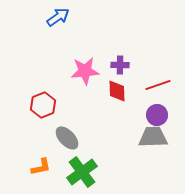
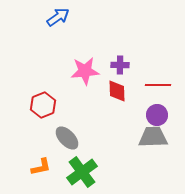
red line: rotated 20 degrees clockwise
